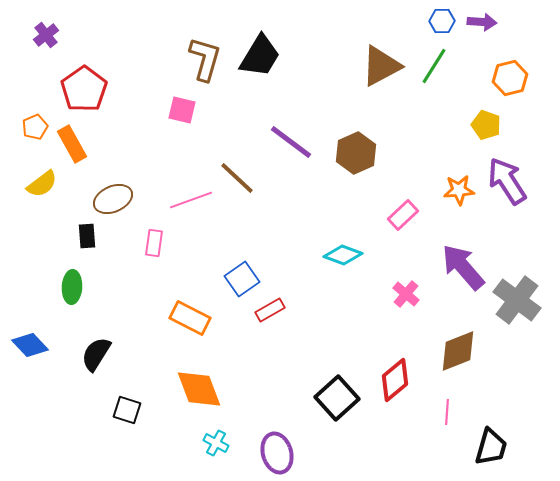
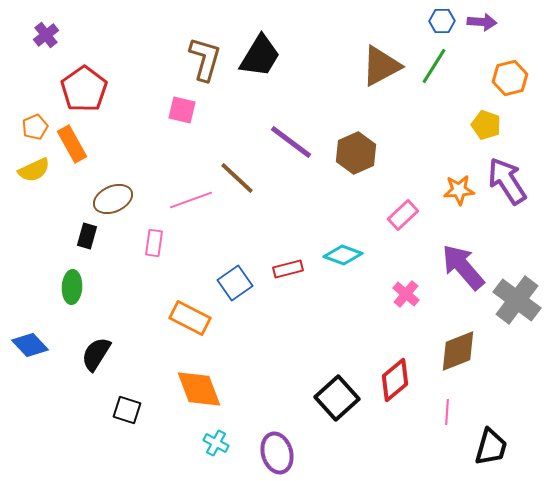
yellow semicircle at (42, 184): moved 8 px left, 14 px up; rotated 12 degrees clockwise
black rectangle at (87, 236): rotated 20 degrees clockwise
blue square at (242, 279): moved 7 px left, 4 px down
red rectangle at (270, 310): moved 18 px right, 41 px up; rotated 16 degrees clockwise
